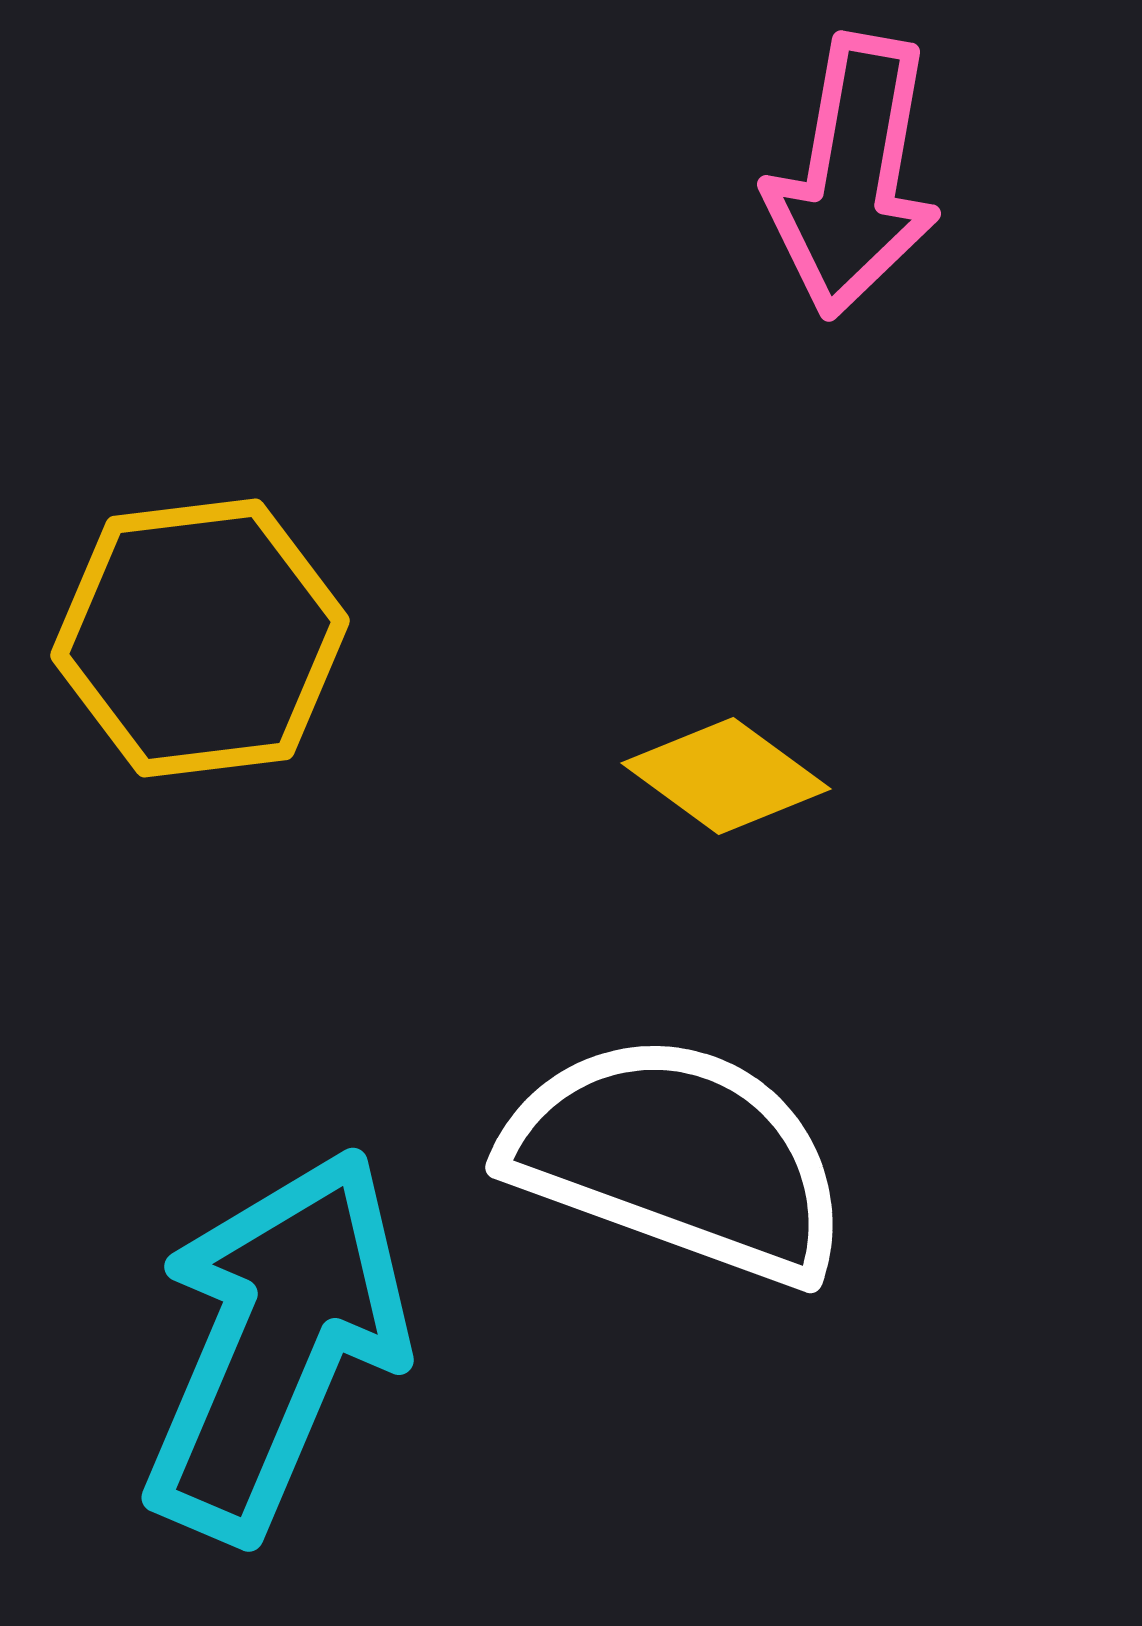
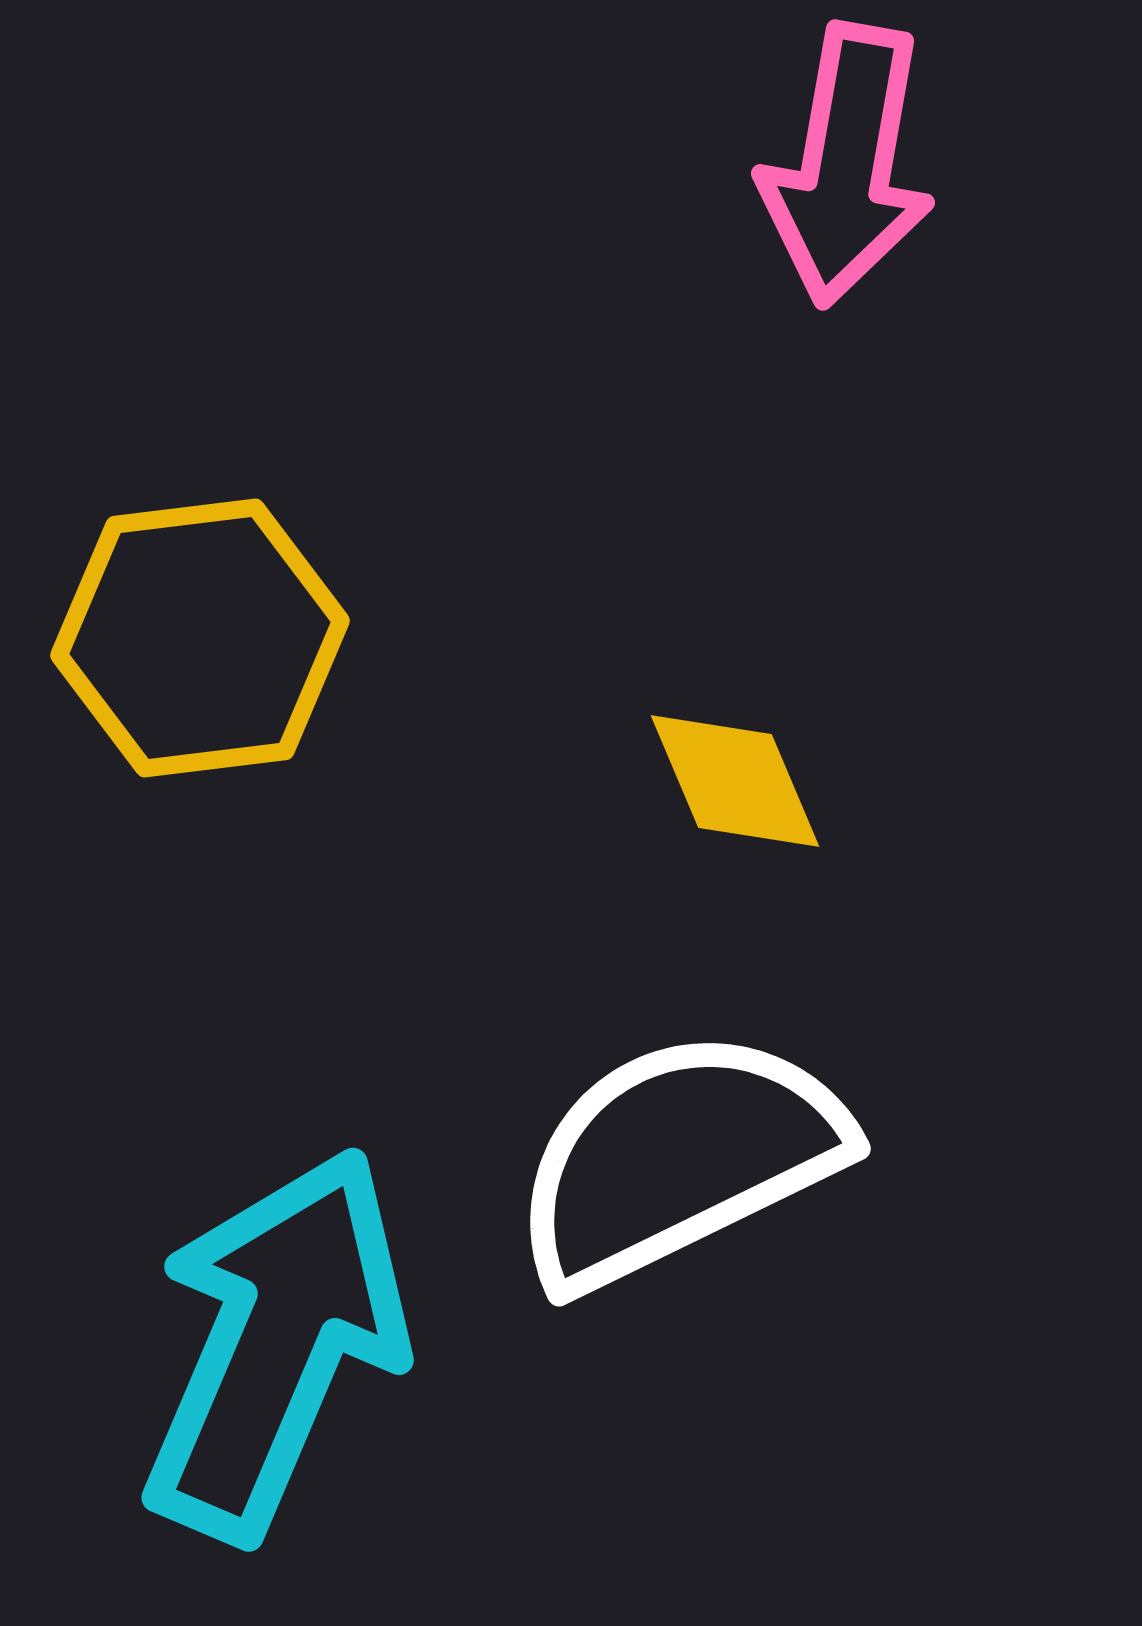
pink arrow: moved 6 px left, 11 px up
yellow diamond: moved 9 px right, 5 px down; rotated 31 degrees clockwise
white semicircle: rotated 46 degrees counterclockwise
